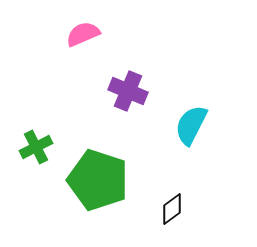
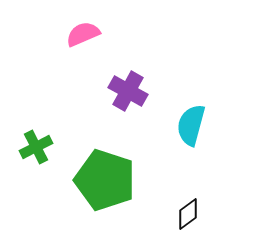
purple cross: rotated 6 degrees clockwise
cyan semicircle: rotated 12 degrees counterclockwise
green pentagon: moved 7 px right
black diamond: moved 16 px right, 5 px down
